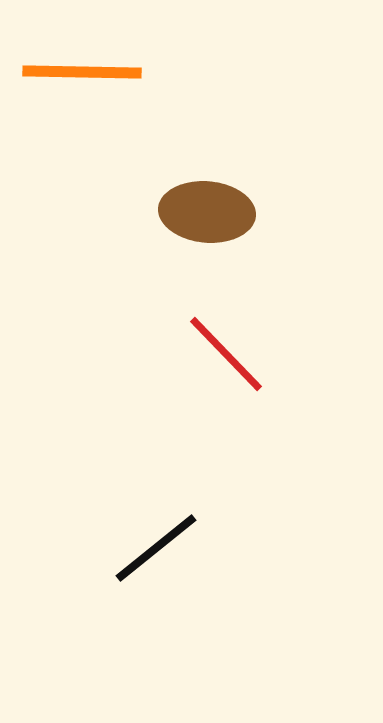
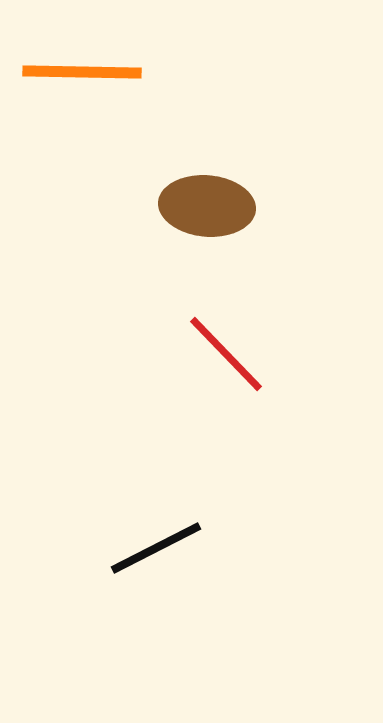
brown ellipse: moved 6 px up
black line: rotated 12 degrees clockwise
